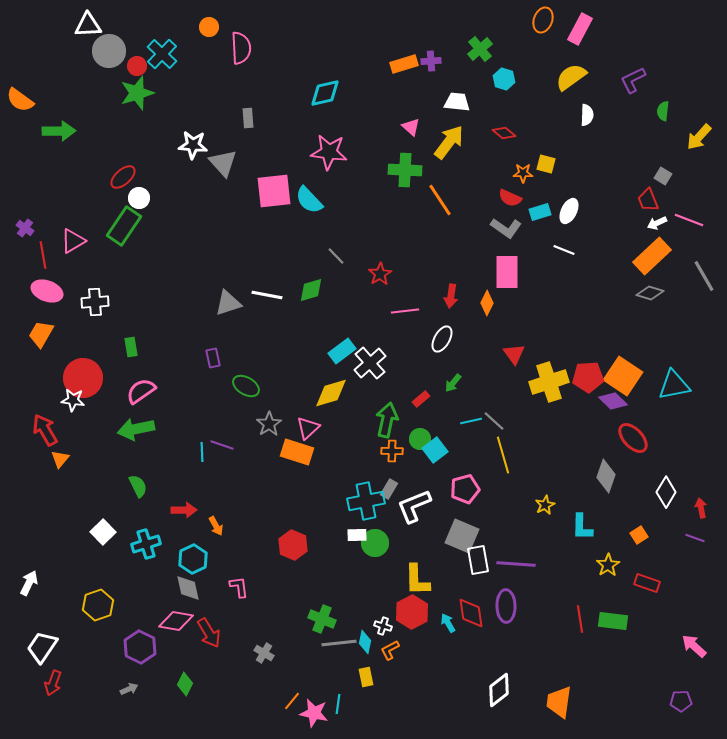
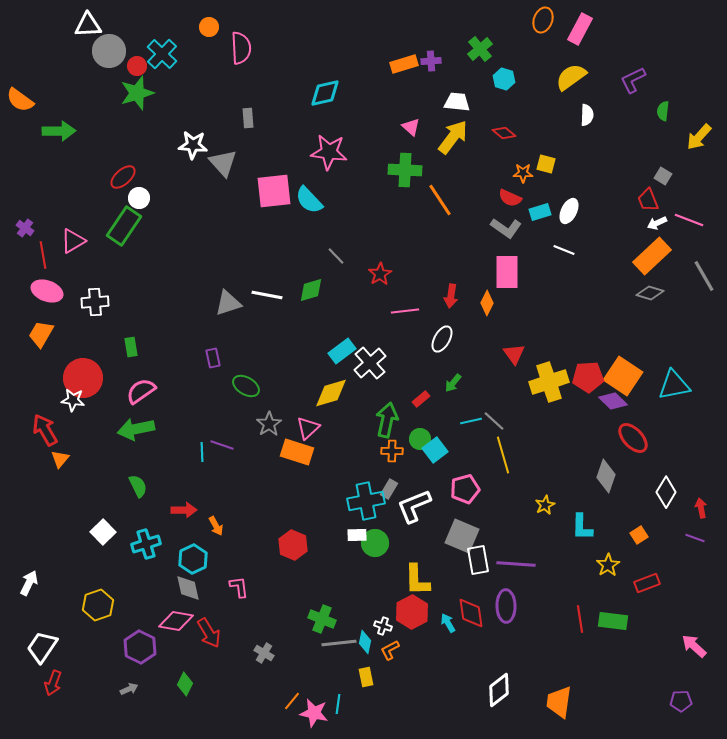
yellow arrow at (449, 142): moved 4 px right, 5 px up
red rectangle at (647, 583): rotated 40 degrees counterclockwise
